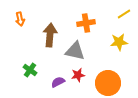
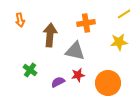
orange arrow: moved 1 px down
